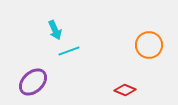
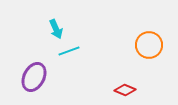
cyan arrow: moved 1 px right, 1 px up
purple ellipse: moved 1 px right, 5 px up; rotated 20 degrees counterclockwise
